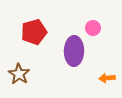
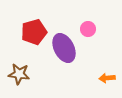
pink circle: moved 5 px left, 1 px down
purple ellipse: moved 10 px left, 3 px up; rotated 28 degrees counterclockwise
brown star: rotated 25 degrees counterclockwise
